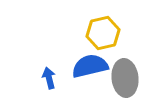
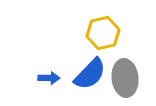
blue semicircle: moved 8 px down; rotated 147 degrees clockwise
blue arrow: rotated 105 degrees clockwise
